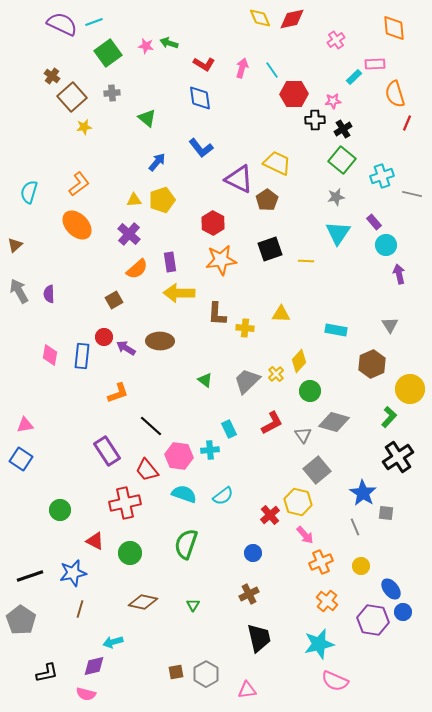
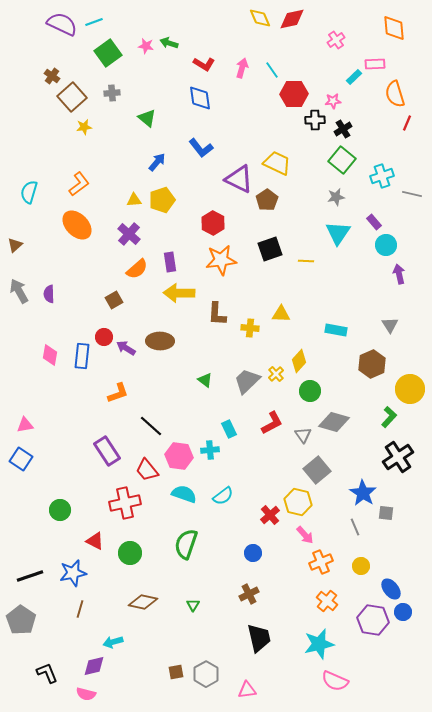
yellow cross at (245, 328): moved 5 px right
black L-shape at (47, 673): rotated 100 degrees counterclockwise
